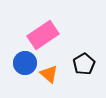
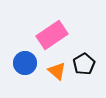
pink rectangle: moved 9 px right
orange triangle: moved 8 px right, 3 px up
